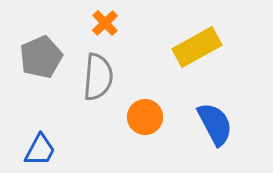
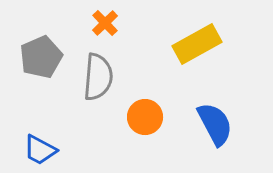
yellow rectangle: moved 3 px up
blue trapezoid: rotated 90 degrees clockwise
